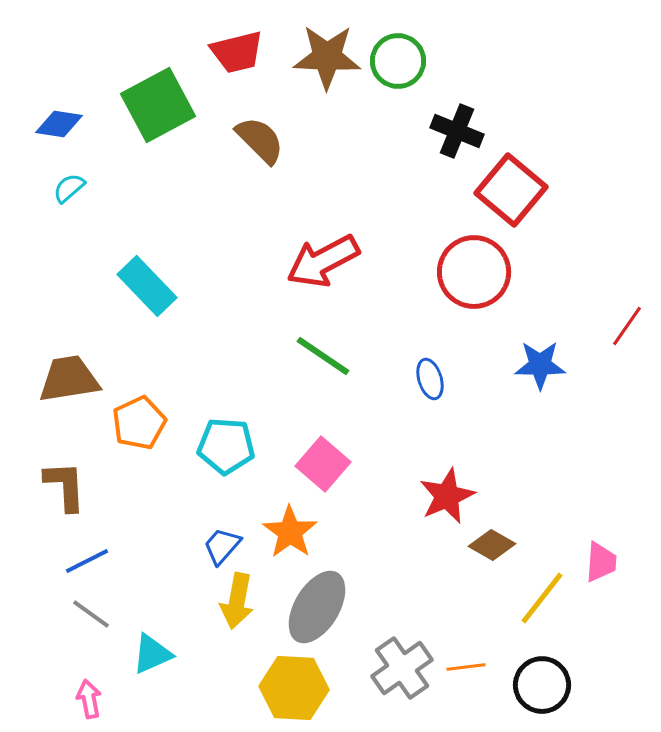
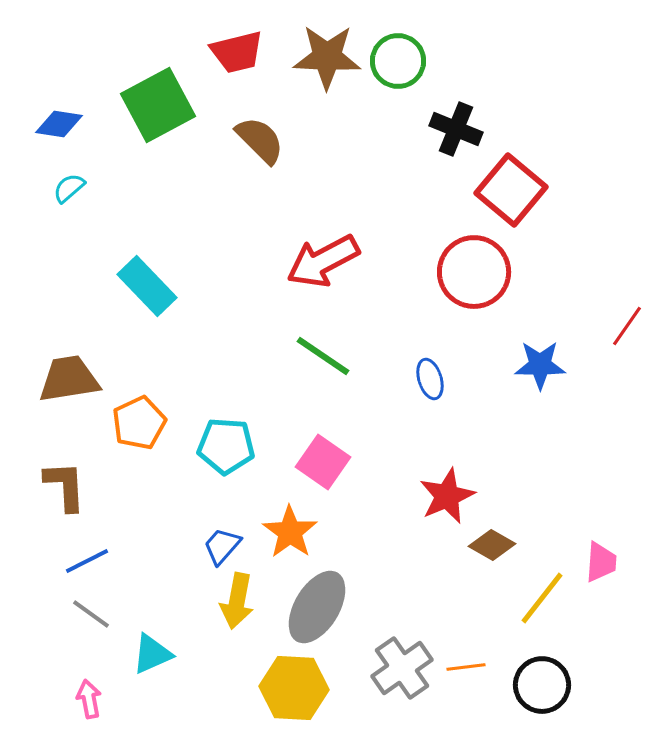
black cross: moved 1 px left, 2 px up
pink square: moved 2 px up; rotated 6 degrees counterclockwise
